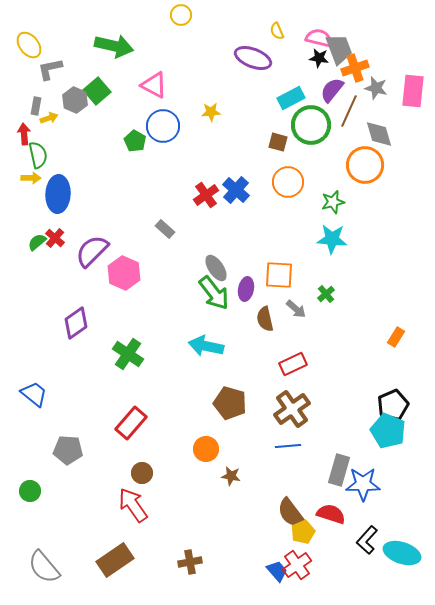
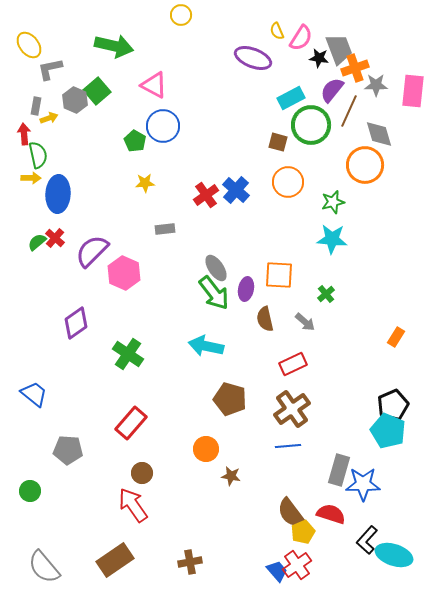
pink semicircle at (319, 38): moved 18 px left; rotated 108 degrees clockwise
gray star at (376, 88): moved 3 px up; rotated 15 degrees counterclockwise
yellow star at (211, 112): moved 66 px left, 71 px down
gray rectangle at (165, 229): rotated 48 degrees counterclockwise
gray arrow at (296, 309): moved 9 px right, 13 px down
brown pentagon at (230, 403): moved 4 px up
cyan ellipse at (402, 553): moved 8 px left, 2 px down
